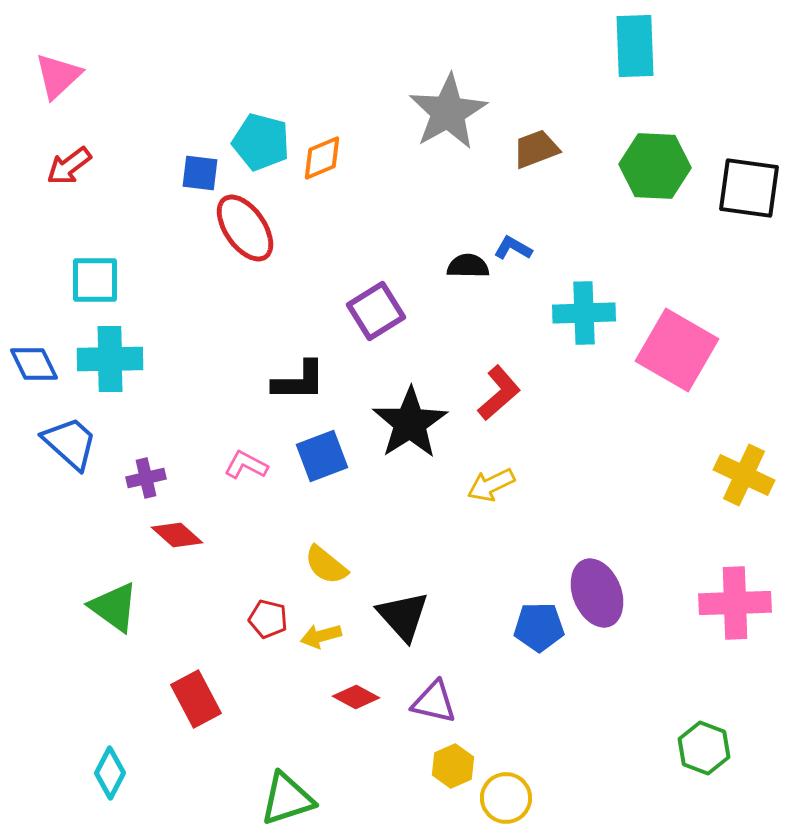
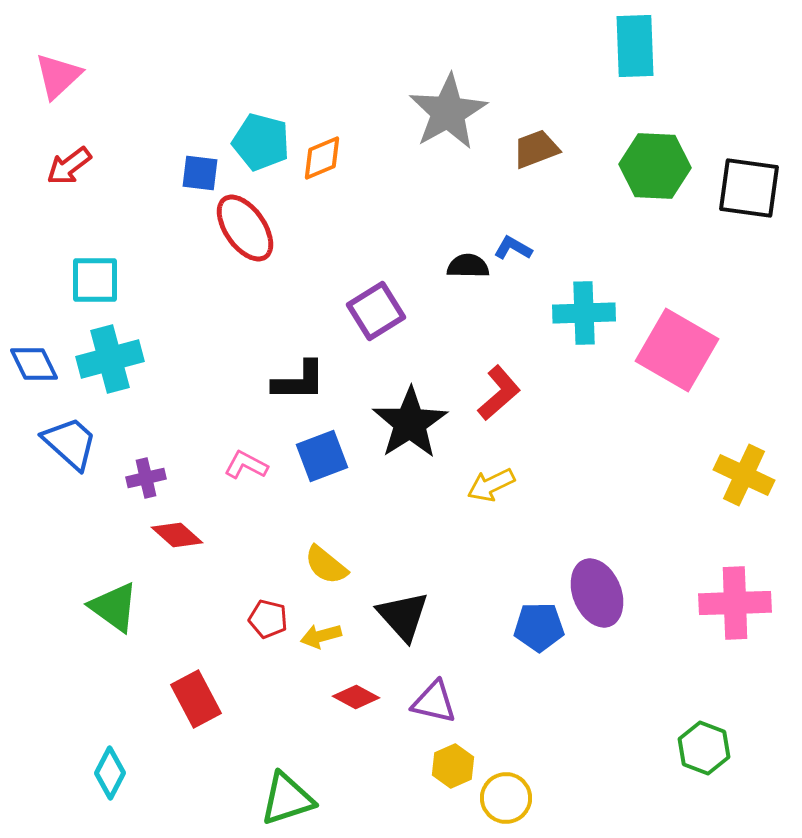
cyan cross at (110, 359): rotated 14 degrees counterclockwise
